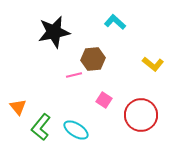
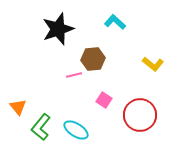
black star: moved 4 px right, 3 px up; rotated 8 degrees counterclockwise
red circle: moved 1 px left
